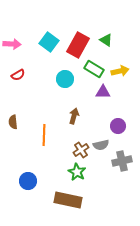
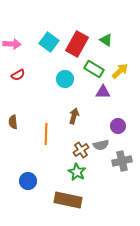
red rectangle: moved 1 px left, 1 px up
yellow arrow: rotated 30 degrees counterclockwise
orange line: moved 2 px right, 1 px up
